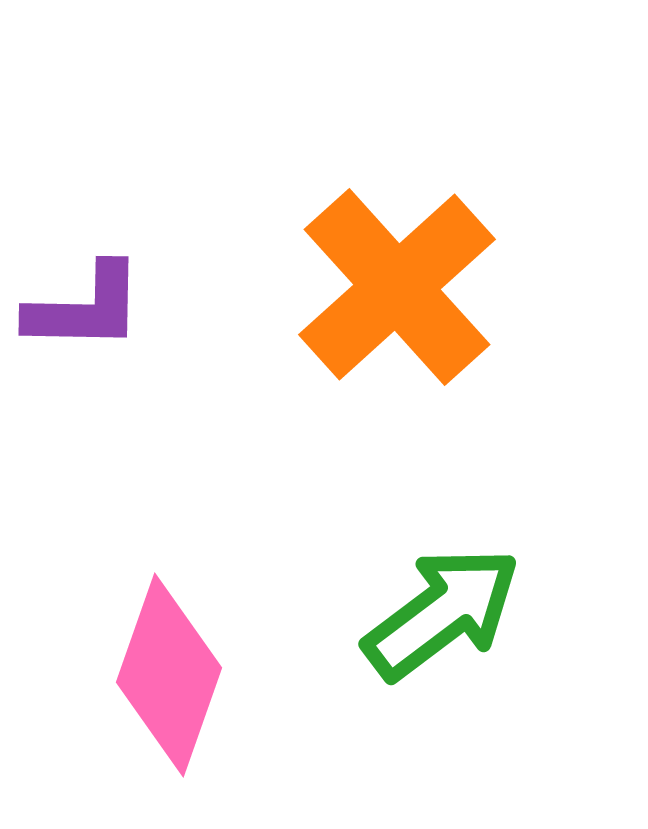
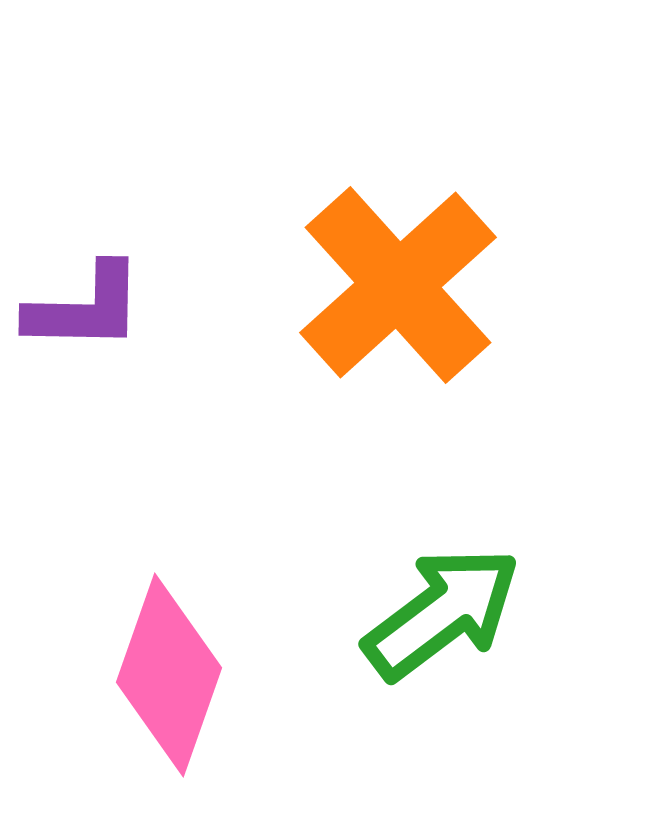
orange cross: moved 1 px right, 2 px up
